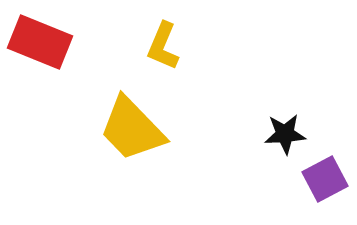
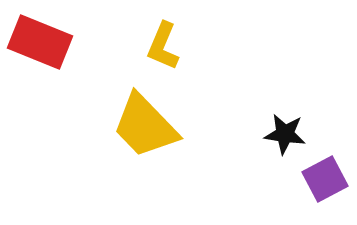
yellow trapezoid: moved 13 px right, 3 px up
black star: rotated 12 degrees clockwise
